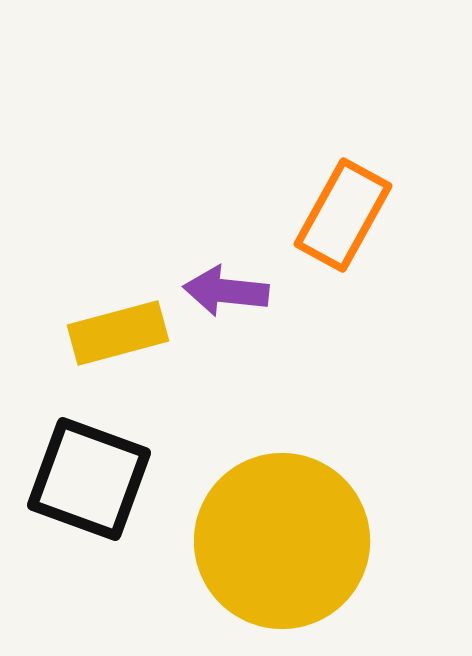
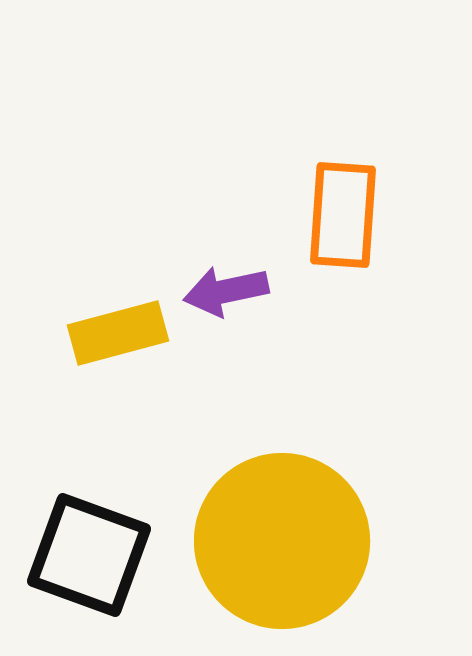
orange rectangle: rotated 25 degrees counterclockwise
purple arrow: rotated 18 degrees counterclockwise
black square: moved 76 px down
